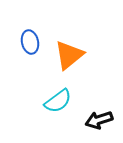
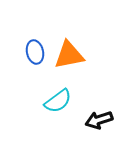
blue ellipse: moved 5 px right, 10 px down
orange triangle: rotated 28 degrees clockwise
